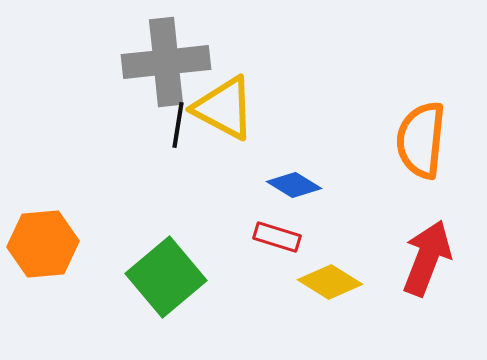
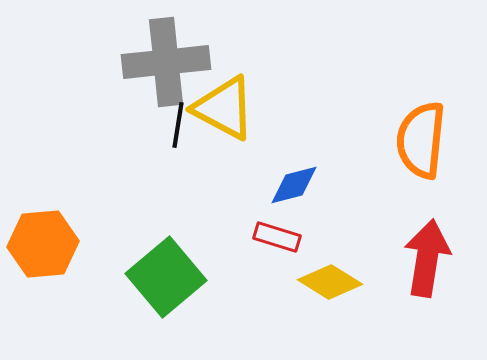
blue diamond: rotated 46 degrees counterclockwise
red arrow: rotated 12 degrees counterclockwise
